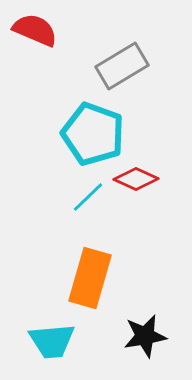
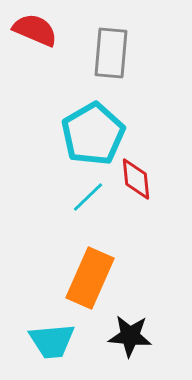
gray rectangle: moved 11 px left, 13 px up; rotated 54 degrees counterclockwise
cyan pentagon: rotated 22 degrees clockwise
red diamond: rotated 60 degrees clockwise
orange rectangle: rotated 8 degrees clockwise
black star: moved 15 px left; rotated 15 degrees clockwise
